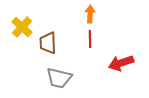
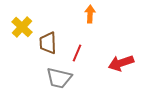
red line: moved 13 px left, 14 px down; rotated 24 degrees clockwise
